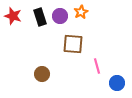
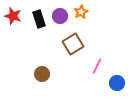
black rectangle: moved 1 px left, 2 px down
brown square: rotated 35 degrees counterclockwise
pink line: rotated 42 degrees clockwise
